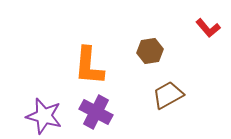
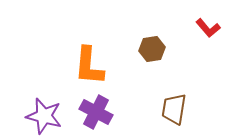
brown hexagon: moved 2 px right, 2 px up
brown trapezoid: moved 6 px right, 14 px down; rotated 52 degrees counterclockwise
